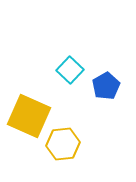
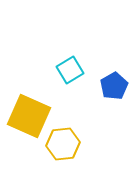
cyan square: rotated 16 degrees clockwise
blue pentagon: moved 8 px right
